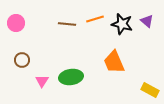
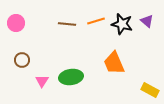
orange line: moved 1 px right, 2 px down
orange trapezoid: moved 1 px down
